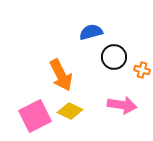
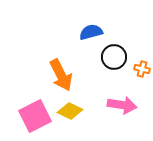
orange cross: moved 1 px up
